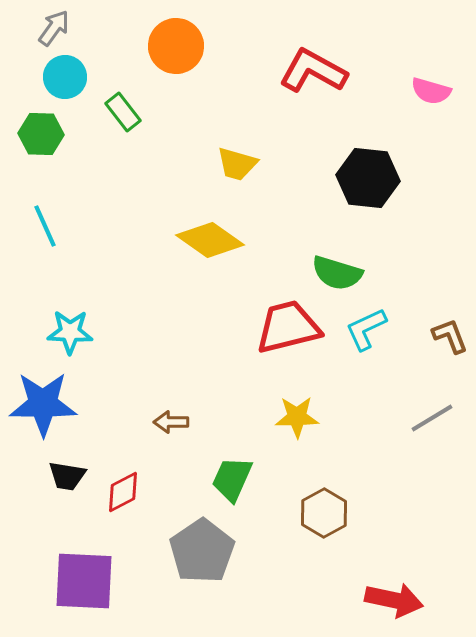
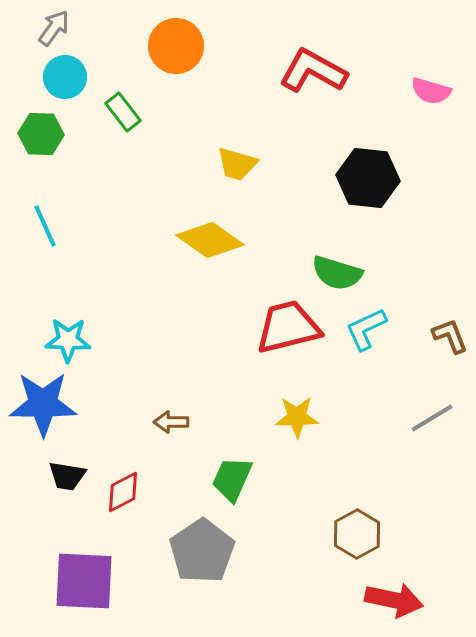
cyan star: moved 2 px left, 8 px down
brown hexagon: moved 33 px right, 21 px down
